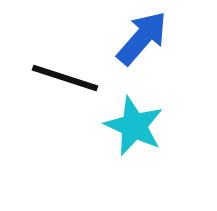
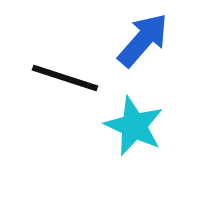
blue arrow: moved 1 px right, 2 px down
